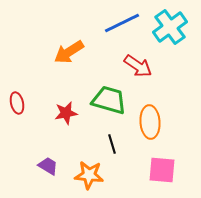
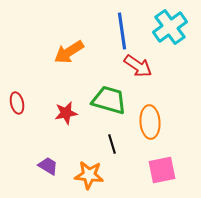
blue line: moved 8 px down; rotated 72 degrees counterclockwise
pink square: rotated 16 degrees counterclockwise
